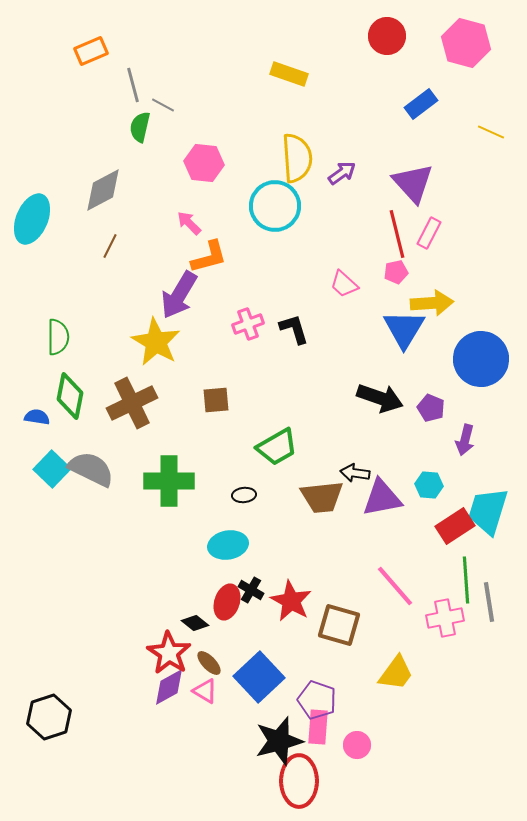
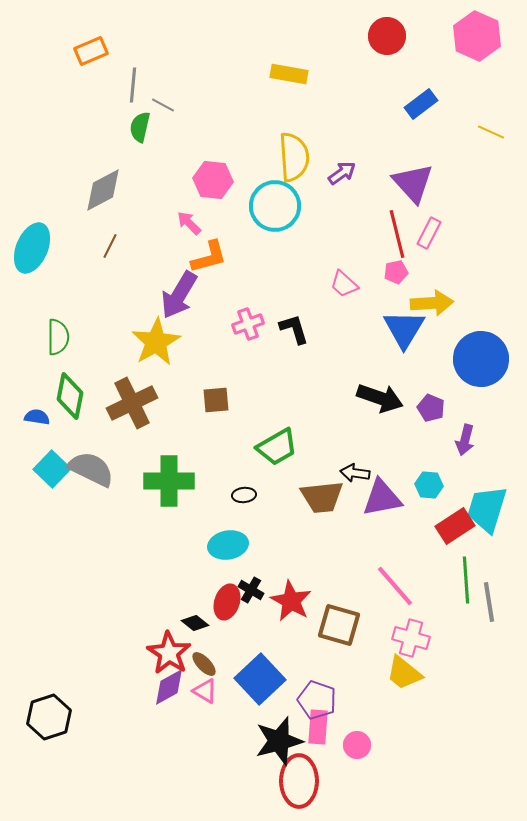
pink hexagon at (466, 43): moved 11 px right, 7 px up; rotated 9 degrees clockwise
yellow rectangle at (289, 74): rotated 9 degrees counterclockwise
gray line at (133, 85): rotated 20 degrees clockwise
yellow semicircle at (297, 158): moved 3 px left, 1 px up
pink hexagon at (204, 163): moved 9 px right, 17 px down
cyan ellipse at (32, 219): moved 29 px down
yellow star at (156, 342): rotated 12 degrees clockwise
cyan trapezoid at (488, 511): moved 1 px left, 2 px up
pink cross at (445, 618): moved 34 px left, 20 px down; rotated 27 degrees clockwise
brown ellipse at (209, 663): moved 5 px left, 1 px down
yellow trapezoid at (396, 673): moved 8 px right; rotated 93 degrees clockwise
blue square at (259, 677): moved 1 px right, 2 px down
